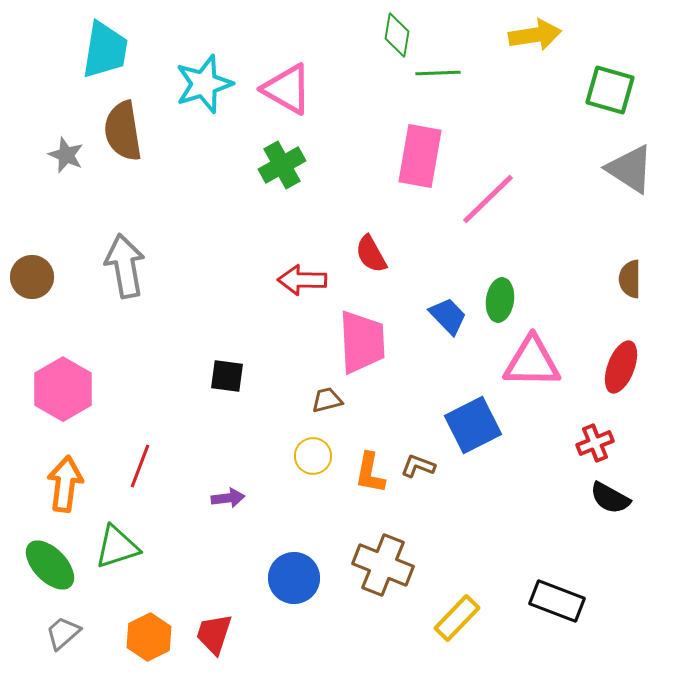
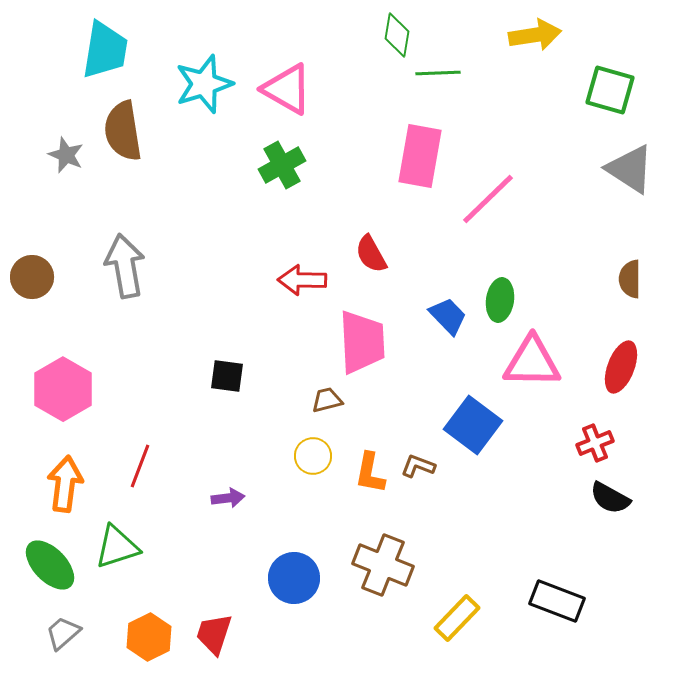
blue square at (473, 425): rotated 26 degrees counterclockwise
